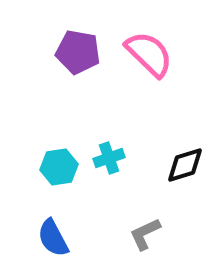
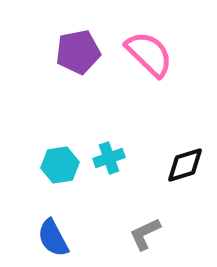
purple pentagon: rotated 21 degrees counterclockwise
cyan hexagon: moved 1 px right, 2 px up
